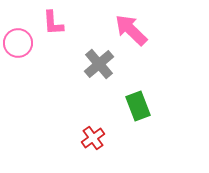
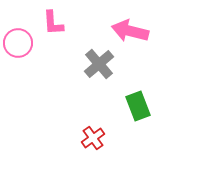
pink arrow: moved 1 px left, 1 px down; rotated 30 degrees counterclockwise
